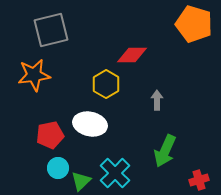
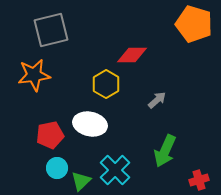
gray arrow: rotated 48 degrees clockwise
cyan circle: moved 1 px left
cyan cross: moved 3 px up
